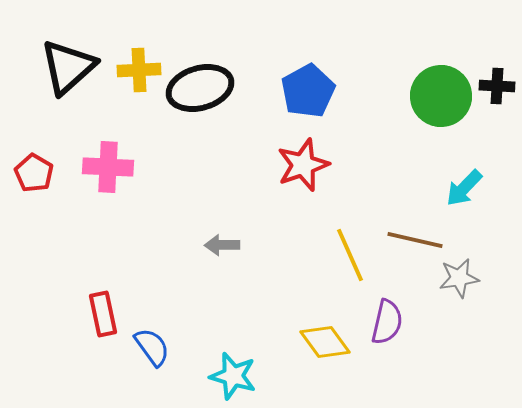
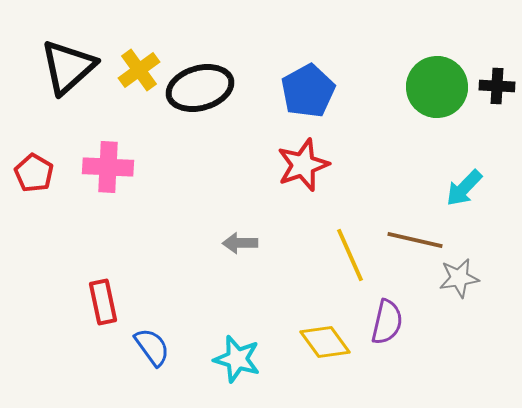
yellow cross: rotated 33 degrees counterclockwise
green circle: moved 4 px left, 9 px up
gray arrow: moved 18 px right, 2 px up
red rectangle: moved 12 px up
cyan star: moved 4 px right, 17 px up
